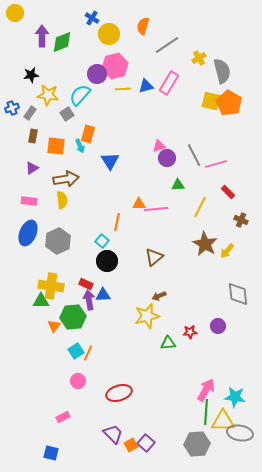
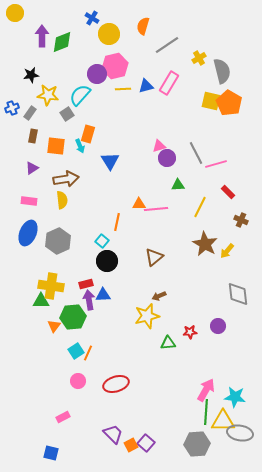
gray line at (194, 155): moved 2 px right, 2 px up
red rectangle at (86, 284): rotated 40 degrees counterclockwise
red ellipse at (119, 393): moved 3 px left, 9 px up
